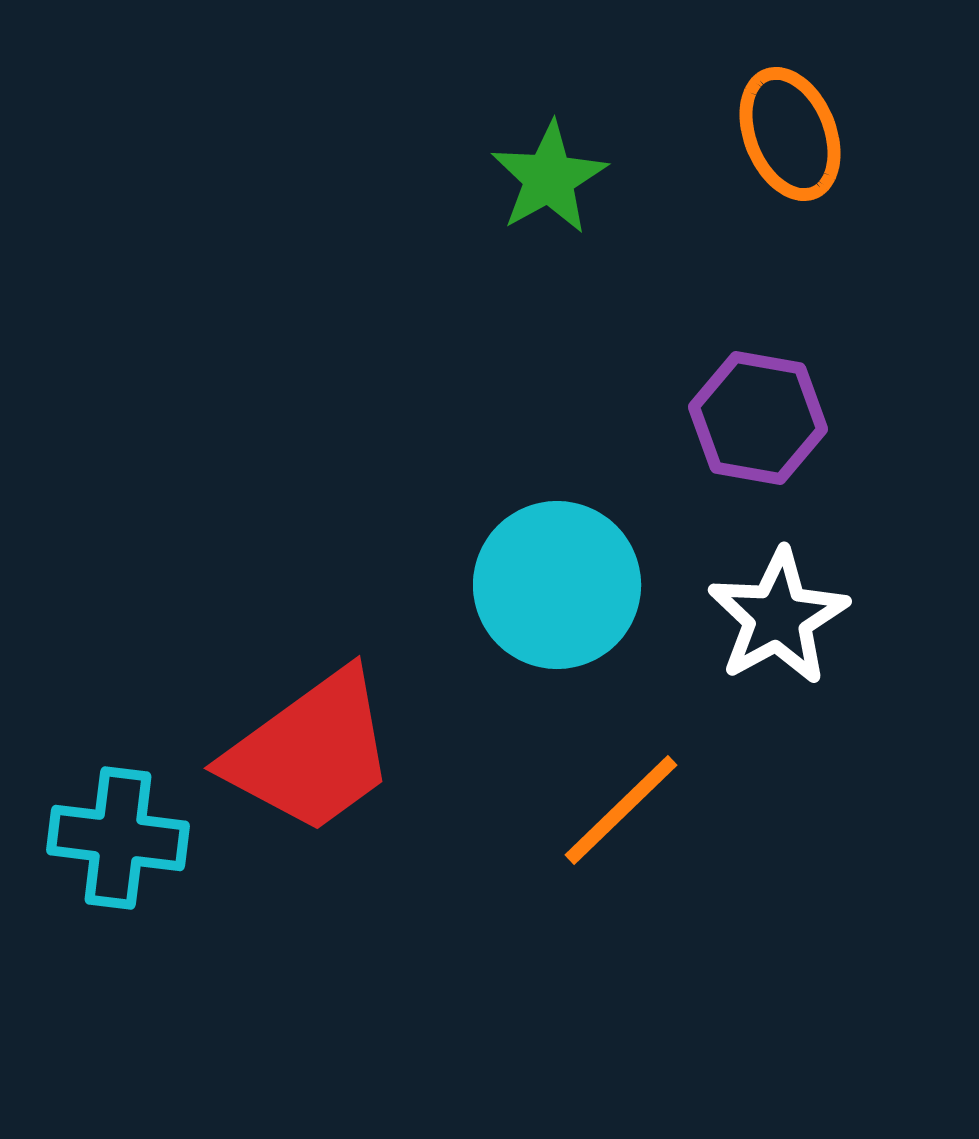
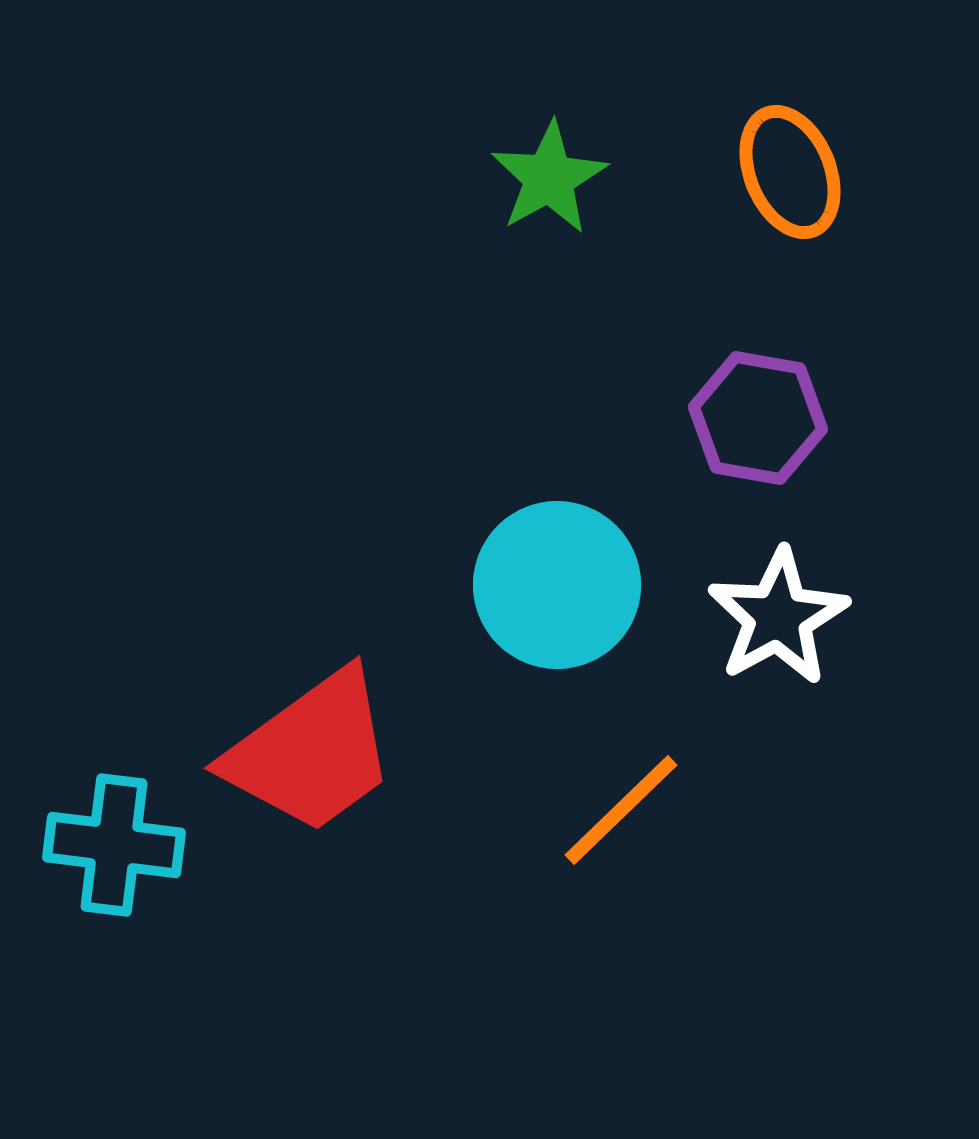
orange ellipse: moved 38 px down
cyan cross: moved 4 px left, 7 px down
